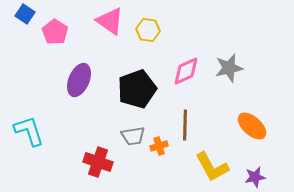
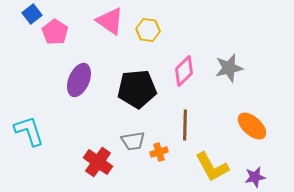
blue square: moved 7 px right; rotated 18 degrees clockwise
pink diamond: moved 2 px left; rotated 20 degrees counterclockwise
black pentagon: rotated 15 degrees clockwise
gray trapezoid: moved 5 px down
orange cross: moved 6 px down
red cross: rotated 16 degrees clockwise
